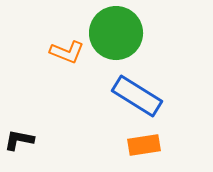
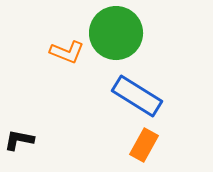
orange rectangle: rotated 52 degrees counterclockwise
